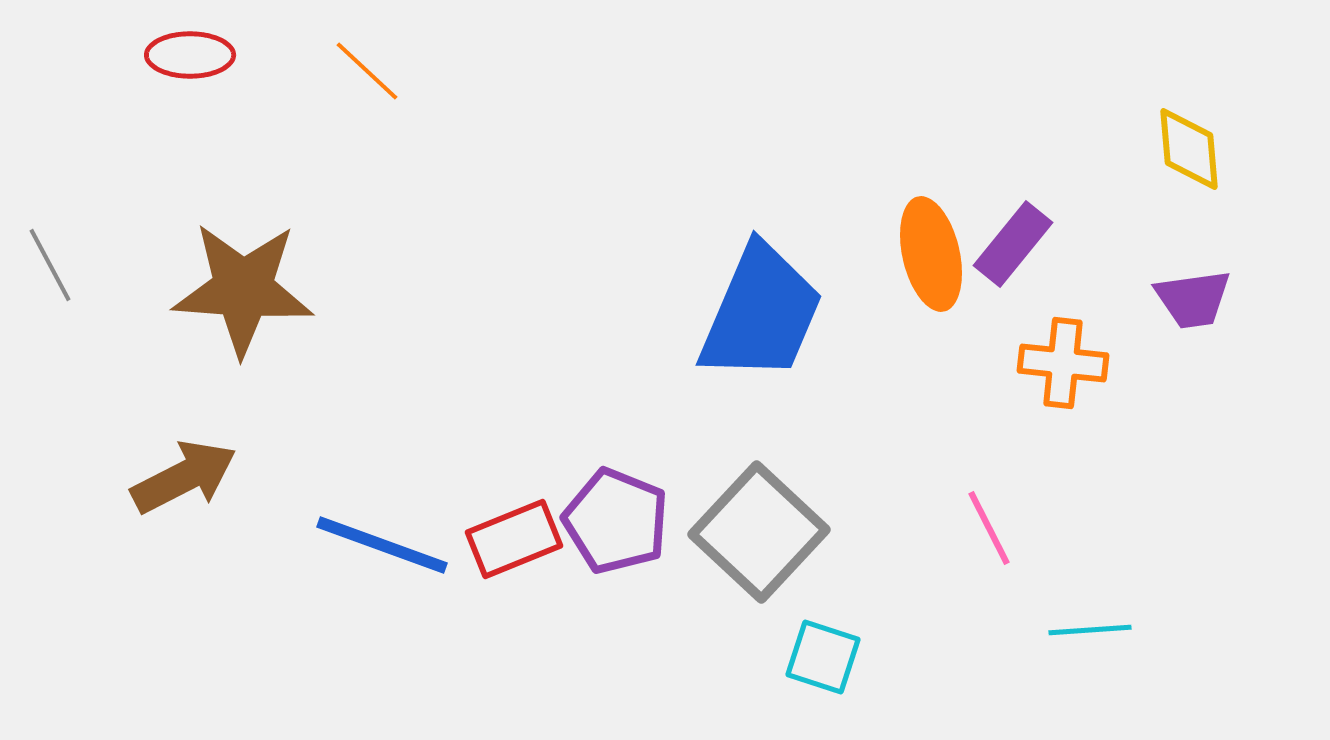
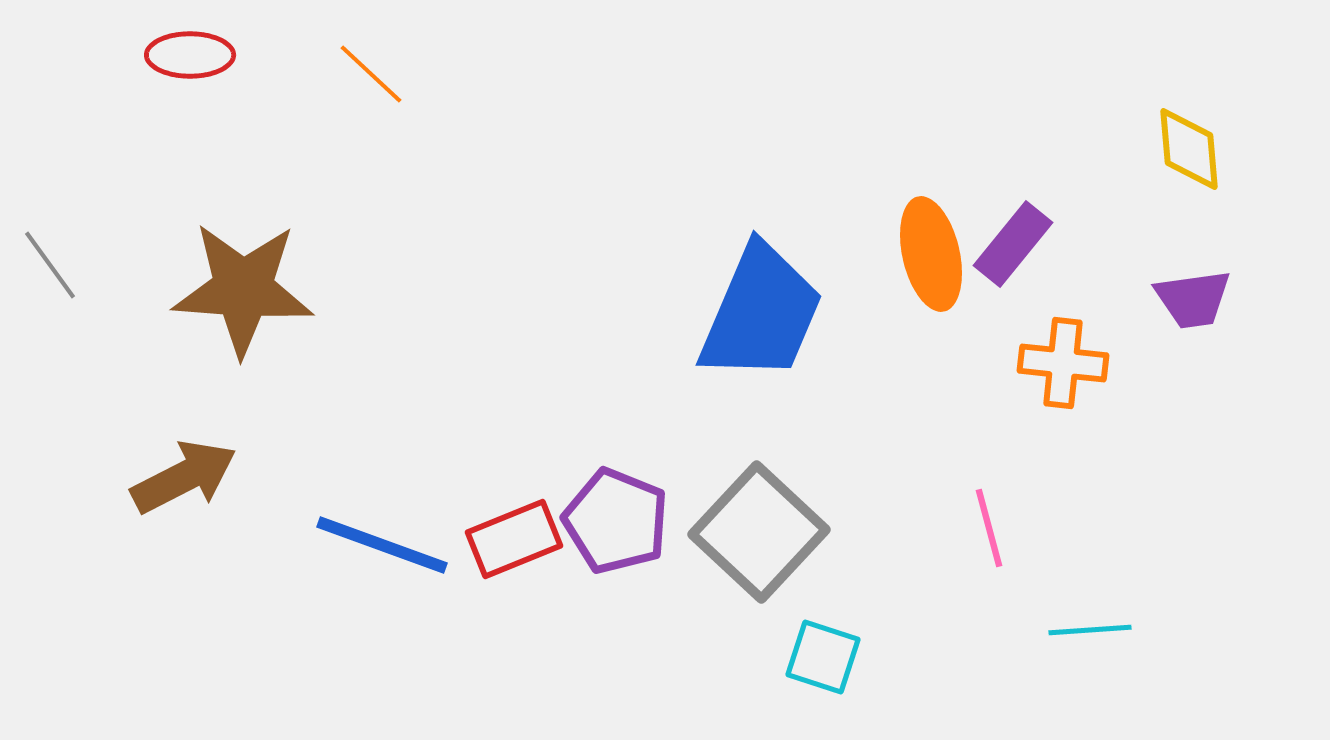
orange line: moved 4 px right, 3 px down
gray line: rotated 8 degrees counterclockwise
pink line: rotated 12 degrees clockwise
